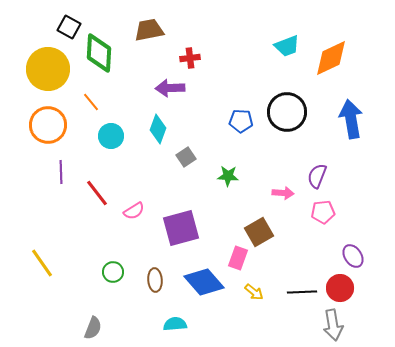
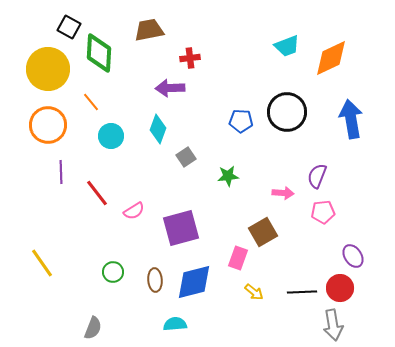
green star: rotated 10 degrees counterclockwise
brown square: moved 4 px right
blue diamond: moved 10 px left; rotated 63 degrees counterclockwise
